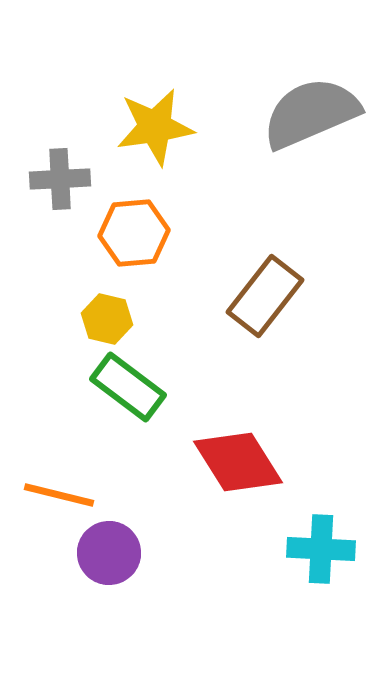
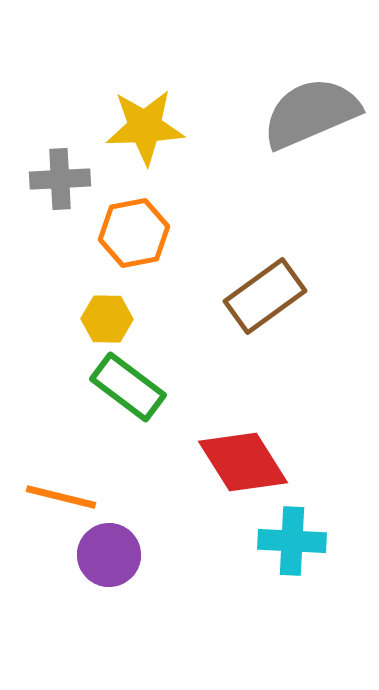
yellow star: moved 10 px left; rotated 6 degrees clockwise
orange hexagon: rotated 6 degrees counterclockwise
brown rectangle: rotated 16 degrees clockwise
yellow hexagon: rotated 12 degrees counterclockwise
red diamond: moved 5 px right
orange line: moved 2 px right, 2 px down
cyan cross: moved 29 px left, 8 px up
purple circle: moved 2 px down
